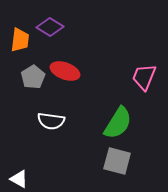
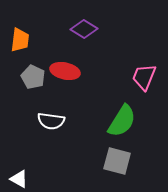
purple diamond: moved 34 px right, 2 px down
red ellipse: rotated 8 degrees counterclockwise
gray pentagon: rotated 15 degrees counterclockwise
green semicircle: moved 4 px right, 2 px up
